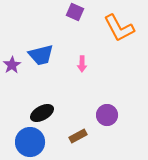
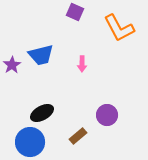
brown rectangle: rotated 12 degrees counterclockwise
